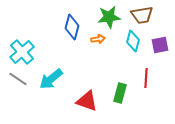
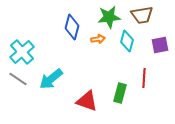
cyan diamond: moved 6 px left
red line: moved 2 px left
